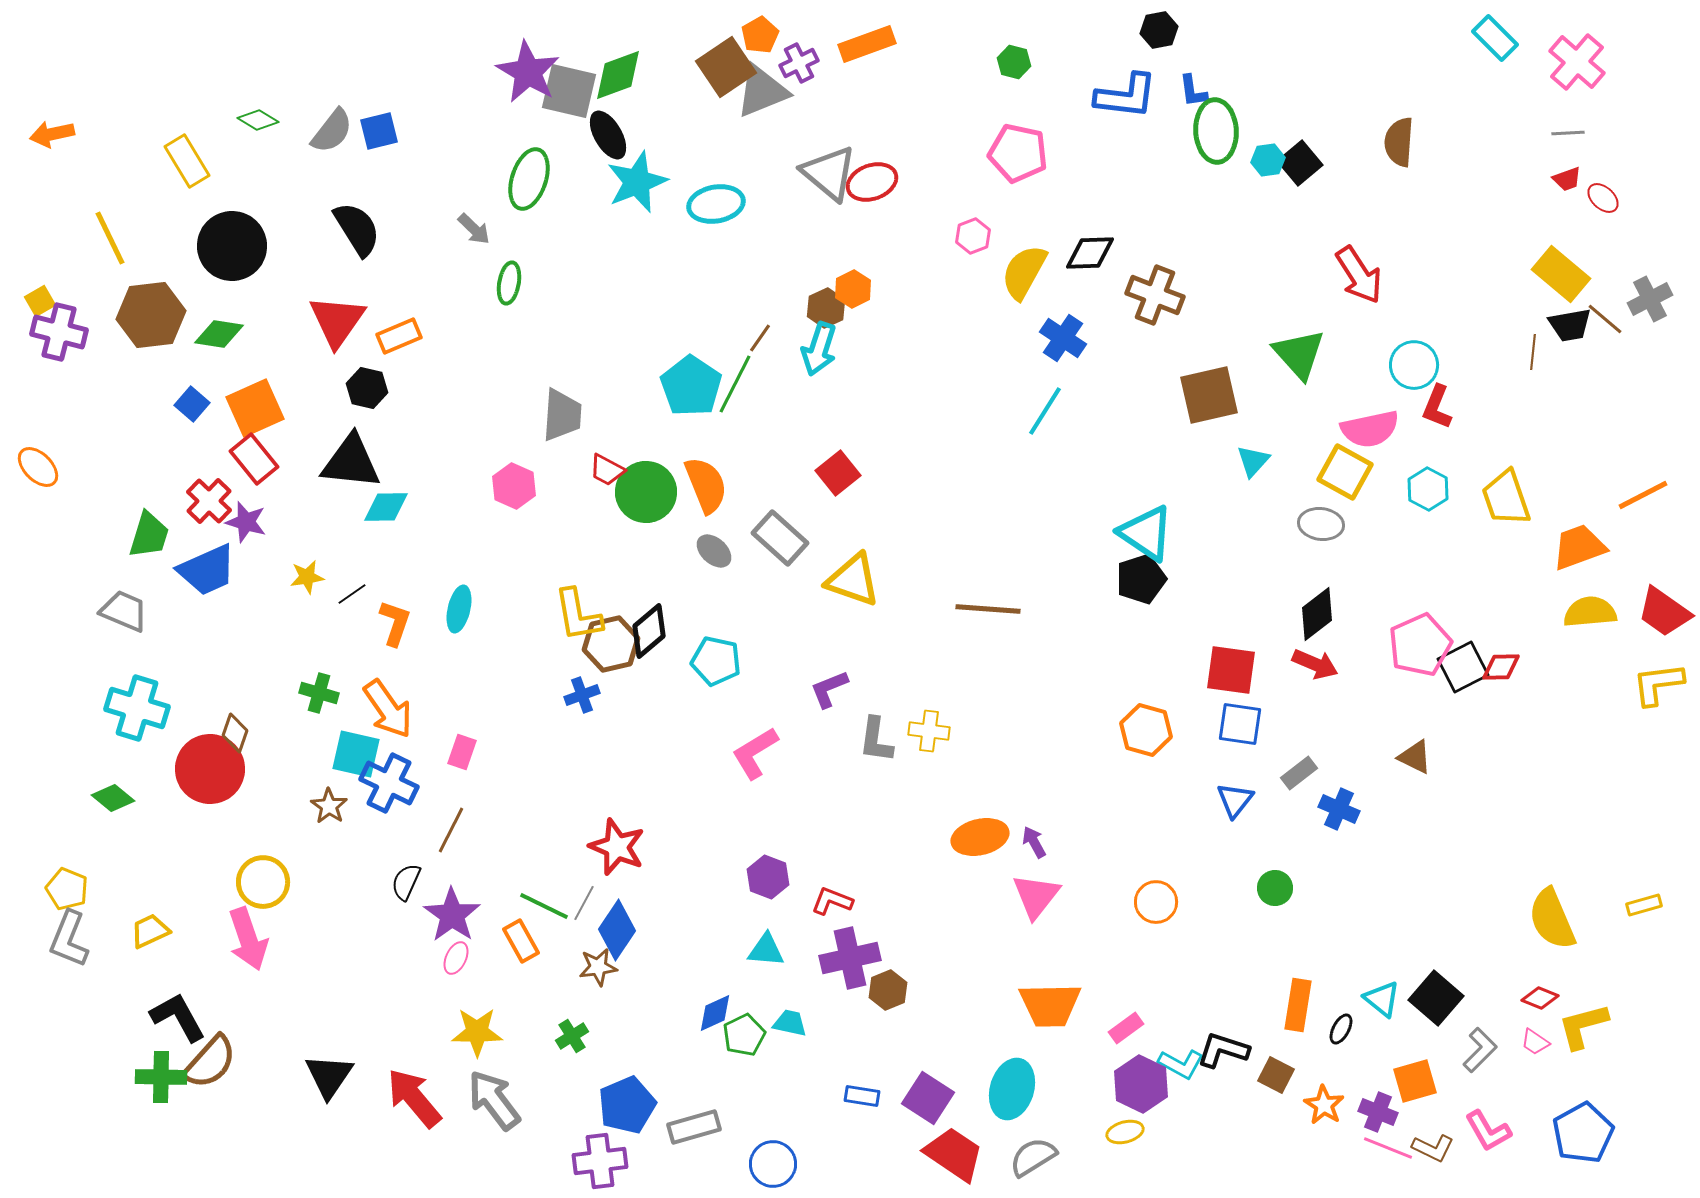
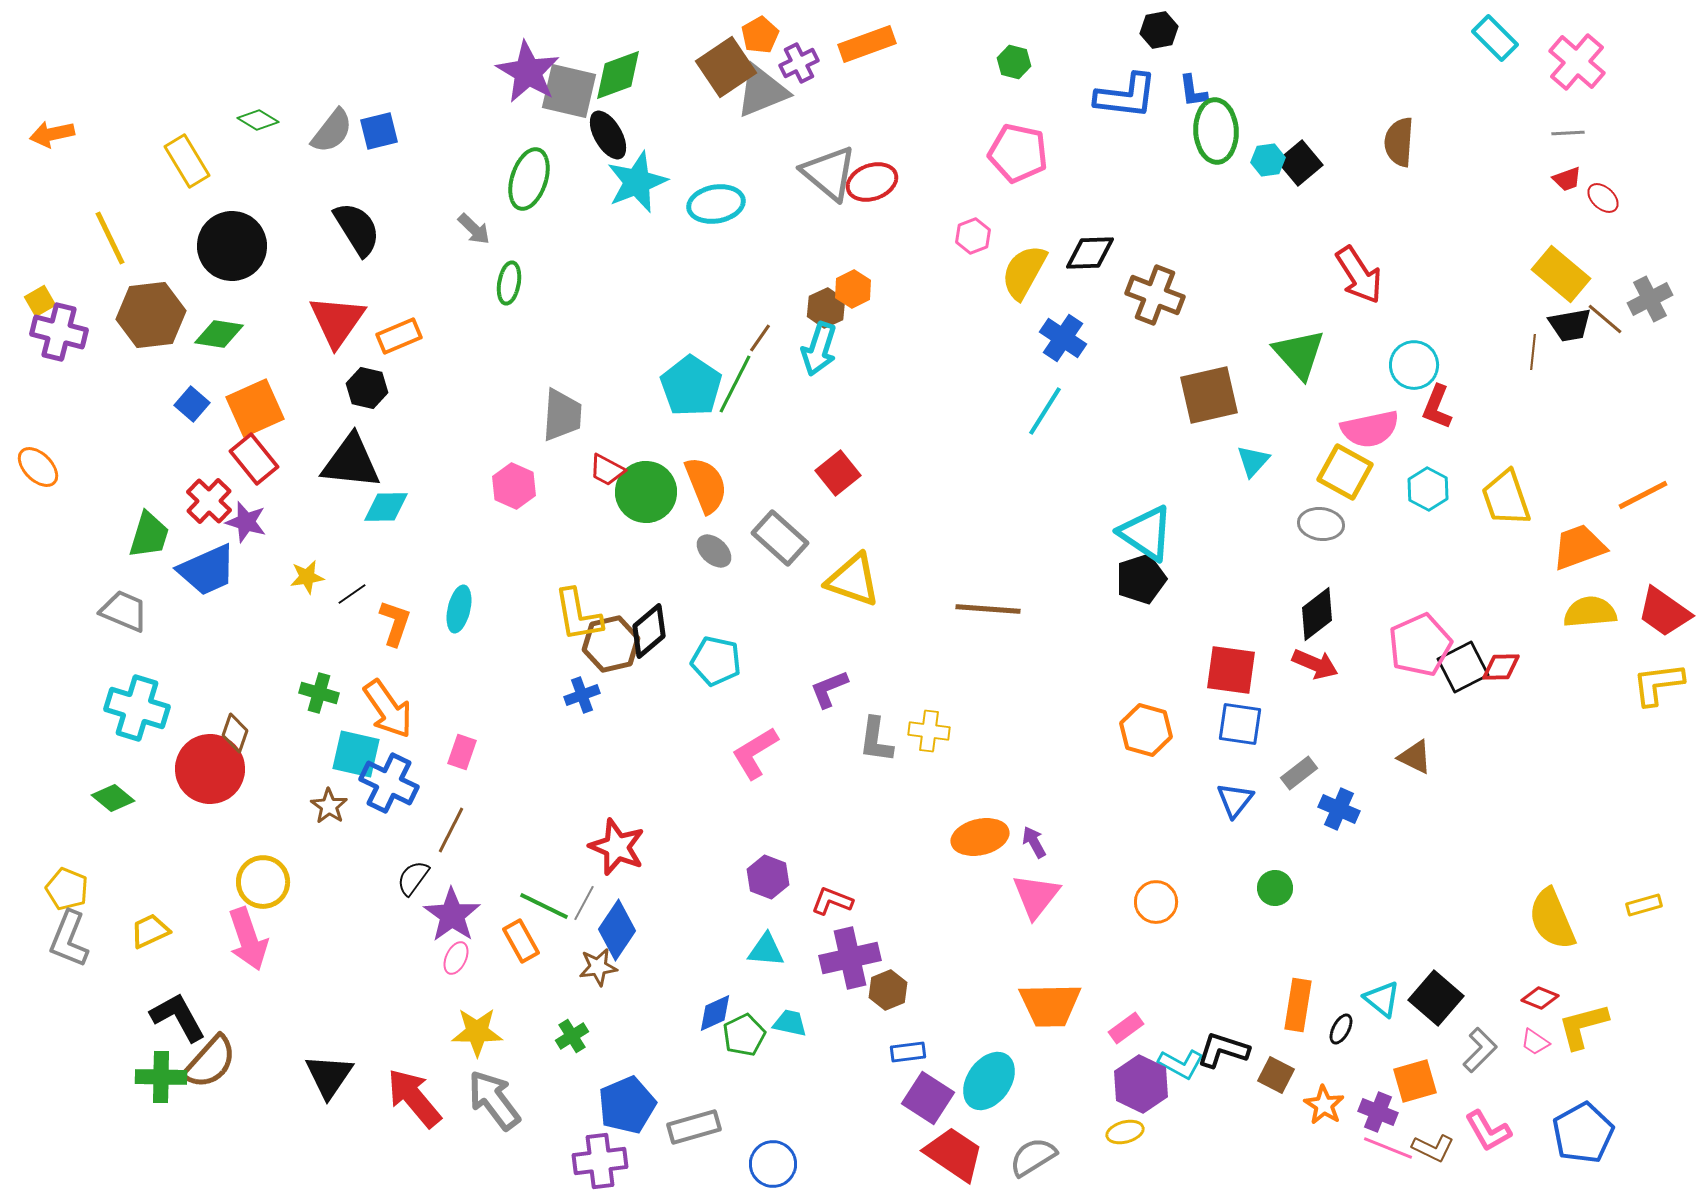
black semicircle at (406, 882): moved 7 px right, 4 px up; rotated 12 degrees clockwise
cyan ellipse at (1012, 1089): moved 23 px left, 8 px up; rotated 18 degrees clockwise
blue rectangle at (862, 1096): moved 46 px right, 44 px up; rotated 16 degrees counterclockwise
